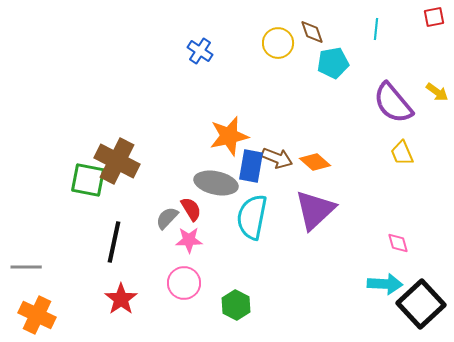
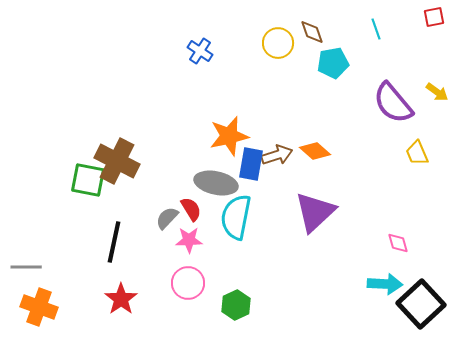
cyan line: rotated 25 degrees counterclockwise
yellow trapezoid: moved 15 px right
brown arrow: moved 3 px up; rotated 40 degrees counterclockwise
orange diamond: moved 11 px up
blue rectangle: moved 2 px up
purple triangle: moved 2 px down
cyan semicircle: moved 16 px left
pink circle: moved 4 px right
green hexagon: rotated 8 degrees clockwise
orange cross: moved 2 px right, 8 px up; rotated 6 degrees counterclockwise
